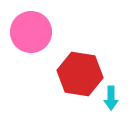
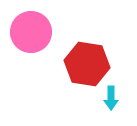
red hexagon: moved 7 px right, 10 px up
